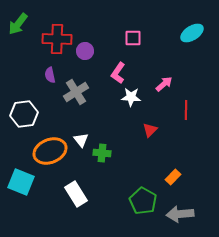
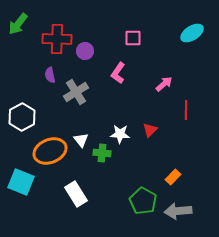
white star: moved 11 px left, 37 px down
white hexagon: moved 2 px left, 3 px down; rotated 20 degrees counterclockwise
gray arrow: moved 2 px left, 3 px up
